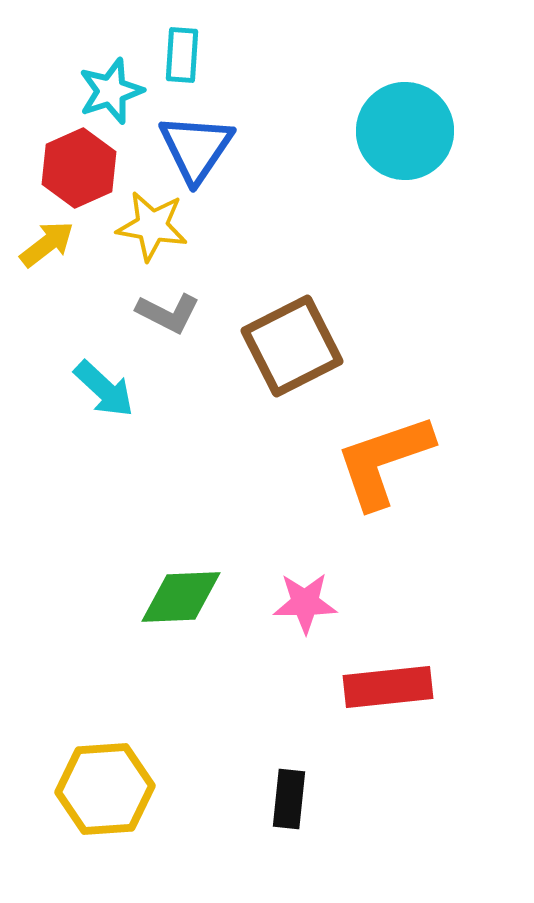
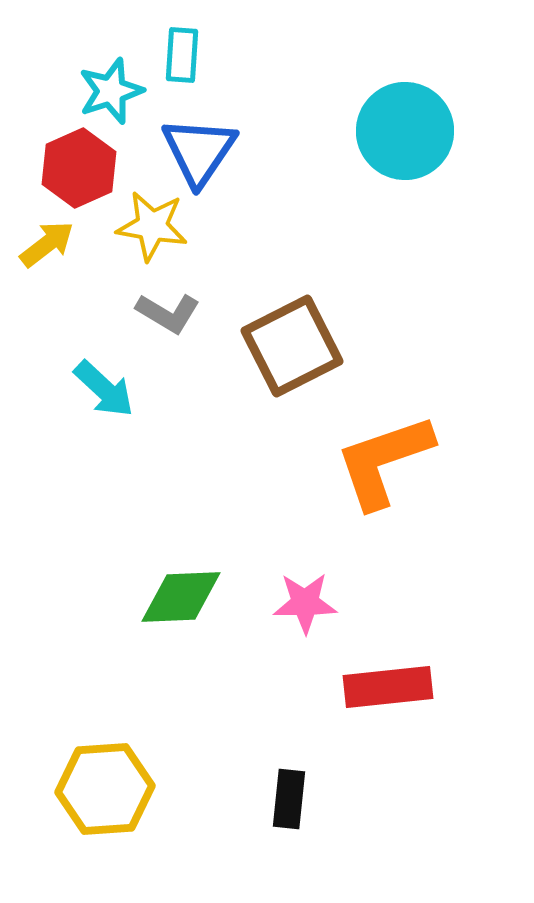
blue triangle: moved 3 px right, 3 px down
gray L-shape: rotated 4 degrees clockwise
